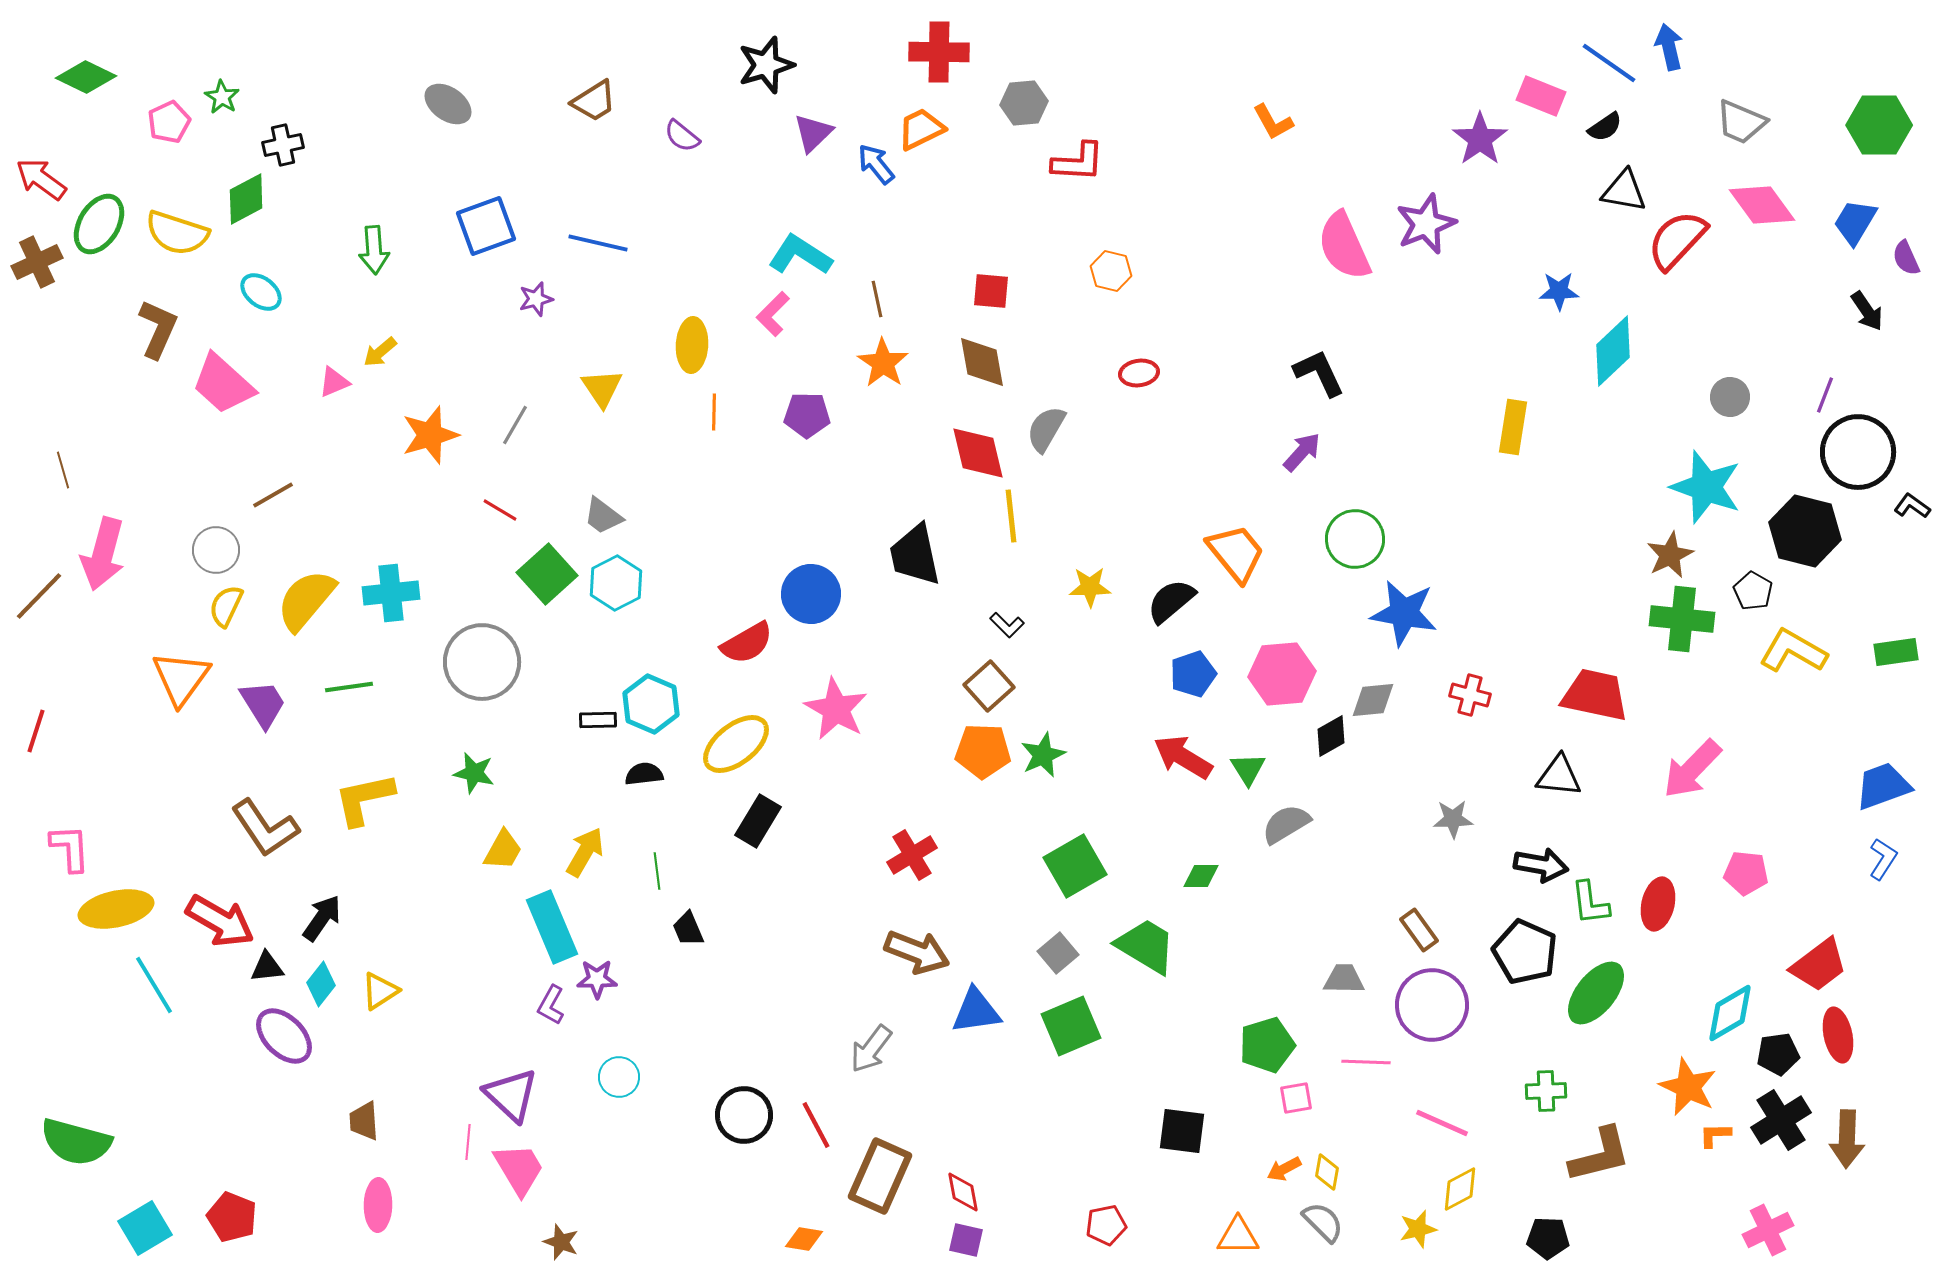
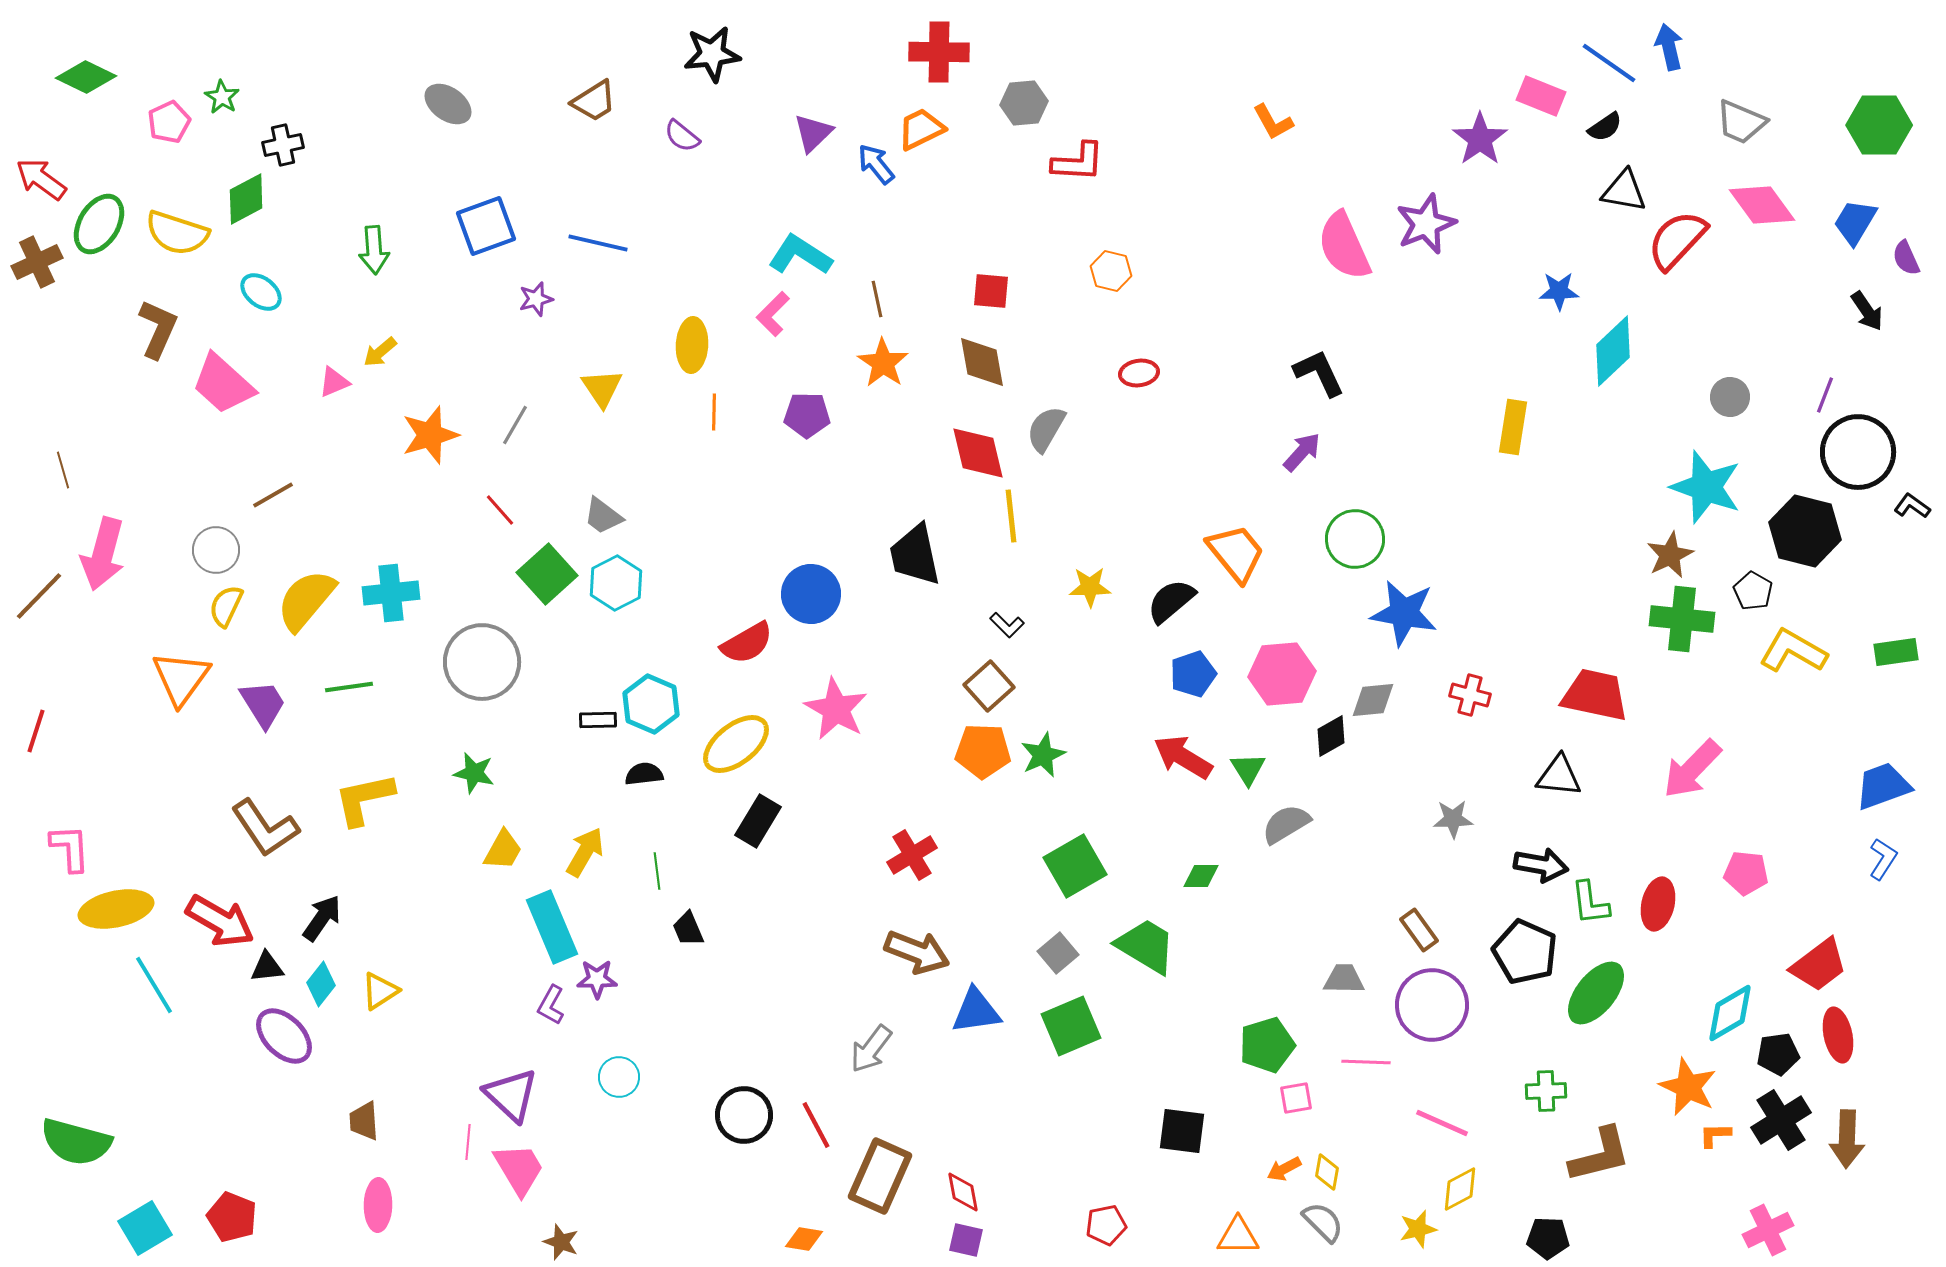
black star at (766, 65): moved 54 px left, 11 px up; rotated 10 degrees clockwise
red line at (500, 510): rotated 18 degrees clockwise
